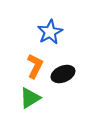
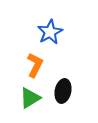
orange L-shape: moved 1 px up
black ellipse: moved 17 px down; rotated 55 degrees counterclockwise
